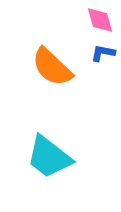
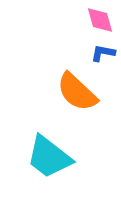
orange semicircle: moved 25 px right, 25 px down
